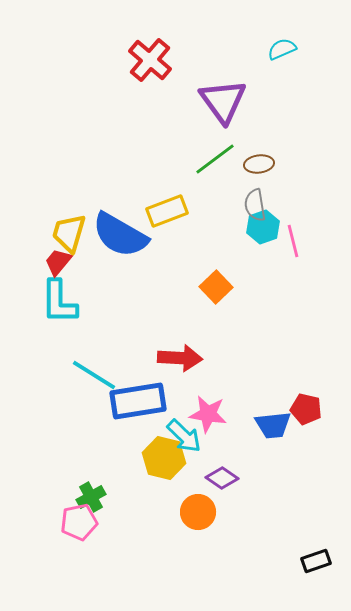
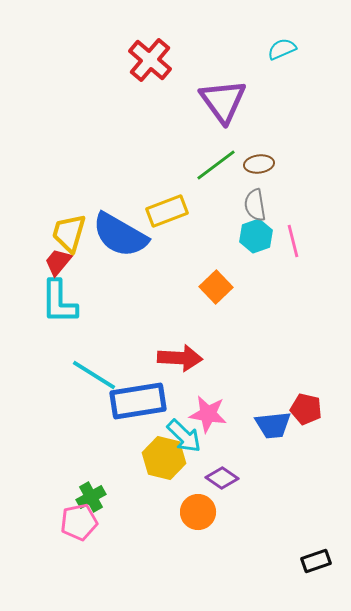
green line: moved 1 px right, 6 px down
cyan hexagon: moved 7 px left, 9 px down
